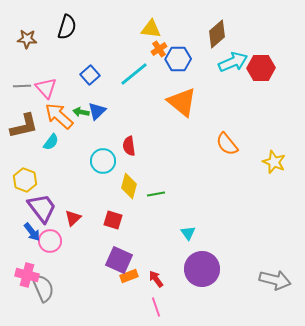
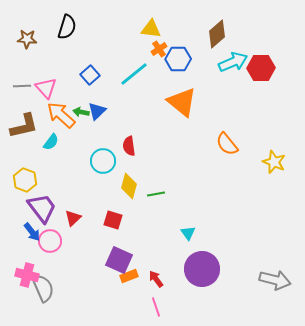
orange arrow: moved 2 px right, 1 px up
